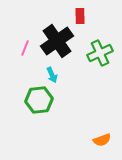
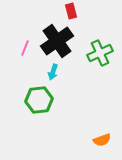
red rectangle: moved 9 px left, 5 px up; rotated 14 degrees counterclockwise
cyan arrow: moved 1 px right, 3 px up; rotated 42 degrees clockwise
